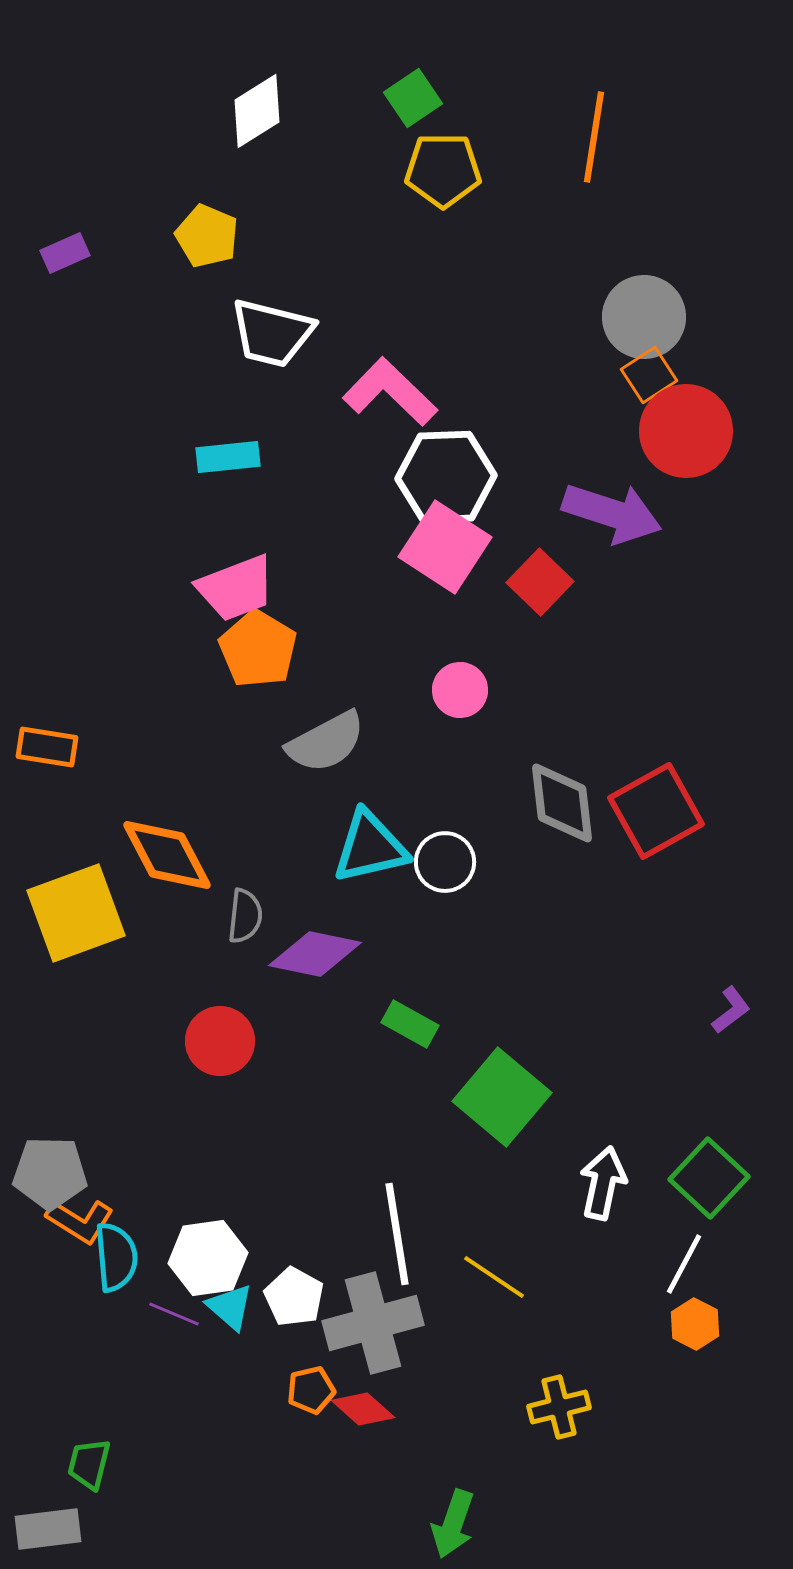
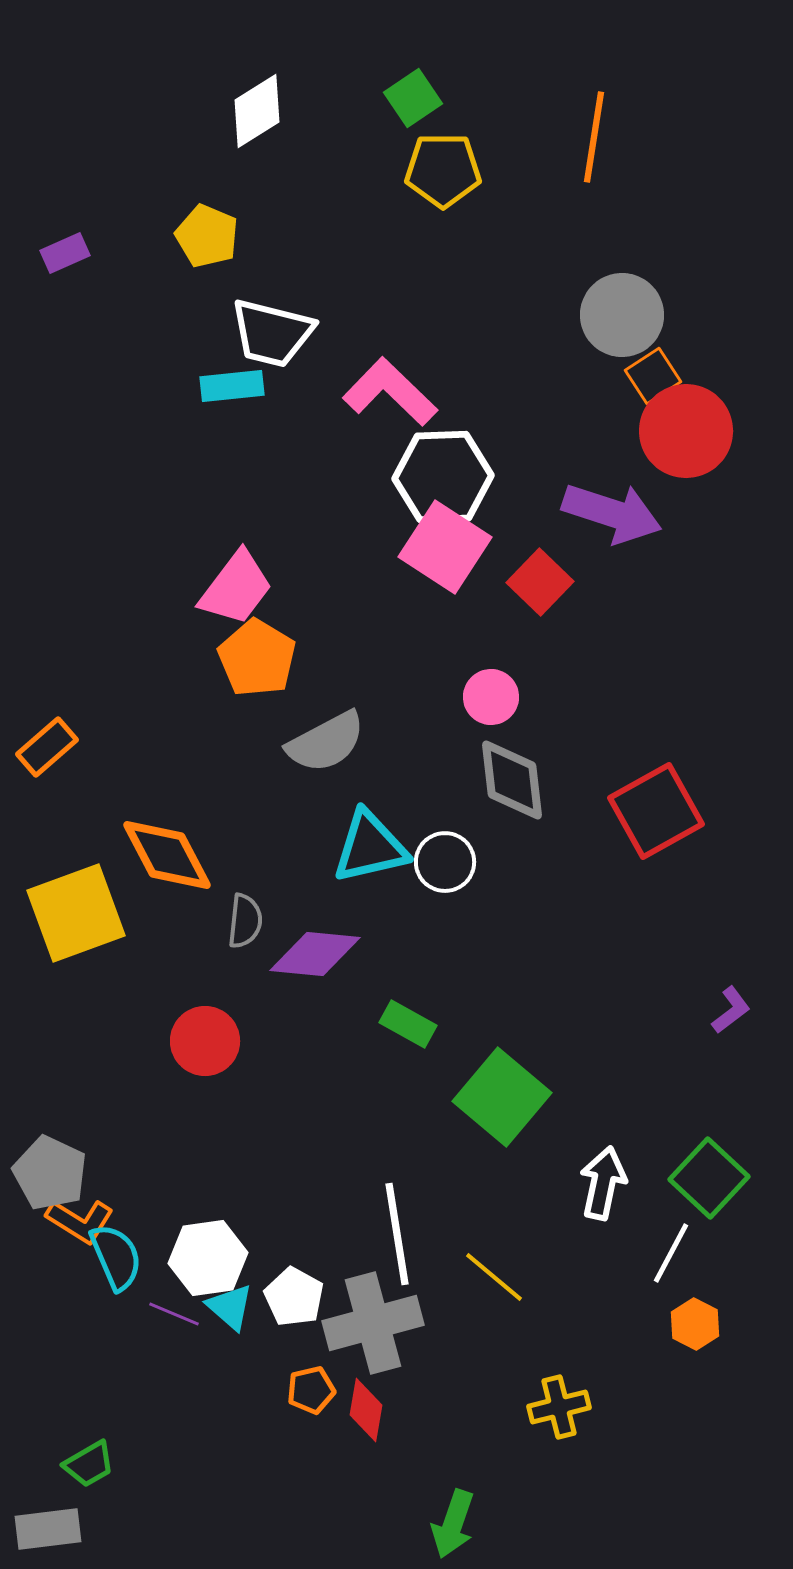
gray circle at (644, 317): moved 22 px left, 2 px up
orange square at (649, 375): moved 4 px right, 1 px down
cyan rectangle at (228, 457): moved 4 px right, 71 px up
white hexagon at (446, 477): moved 3 px left
pink trapezoid at (236, 588): rotated 32 degrees counterclockwise
orange pentagon at (258, 649): moved 1 px left, 9 px down
pink circle at (460, 690): moved 31 px right, 7 px down
orange rectangle at (47, 747): rotated 50 degrees counterclockwise
gray diamond at (562, 803): moved 50 px left, 23 px up
gray semicircle at (245, 916): moved 5 px down
purple diamond at (315, 954): rotated 6 degrees counterclockwise
green rectangle at (410, 1024): moved 2 px left
red circle at (220, 1041): moved 15 px left
gray pentagon at (50, 1173): rotated 24 degrees clockwise
cyan semicircle at (116, 1257): rotated 18 degrees counterclockwise
white line at (684, 1264): moved 13 px left, 11 px up
yellow line at (494, 1277): rotated 6 degrees clockwise
red diamond at (363, 1409): moved 3 px right, 1 px down; rotated 58 degrees clockwise
green trapezoid at (89, 1464): rotated 134 degrees counterclockwise
